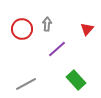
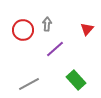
red circle: moved 1 px right, 1 px down
purple line: moved 2 px left
gray line: moved 3 px right
